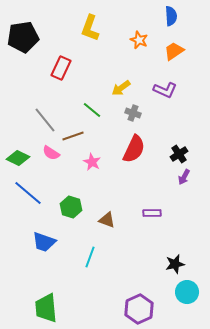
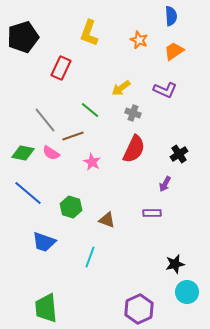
yellow L-shape: moved 1 px left, 5 px down
black pentagon: rotated 8 degrees counterclockwise
green line: moved 2 px left
green diamond: moved 5 px right, 5 px up; rotated 15 degrees counterclockwise
purple arrow: moved 19 px left, 7 px down
